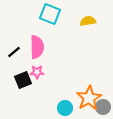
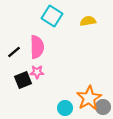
cyan square: moved 2 px right, 2 px down; rotated 10 degrees clockwise
